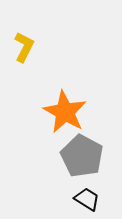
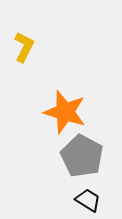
orange star: rotated 12 degrees counterclockwise
black trapezoid: moved 1 px right, 1 px down
